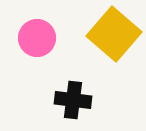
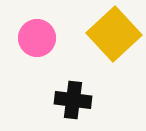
yellow square: rotated 6 degrees clockwise
